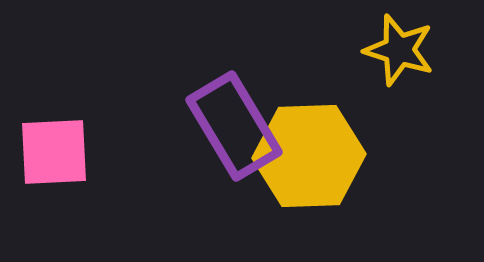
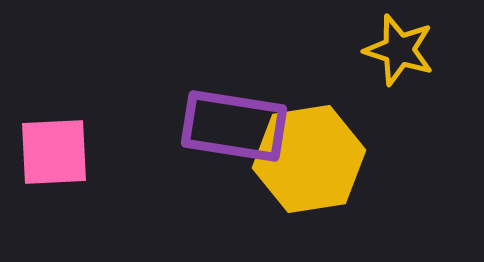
purple rectangle: rotated 50 degrees counterclockwise
yellow hexagon: moved 3 px down; rotated 7 degrees counterclockwise
